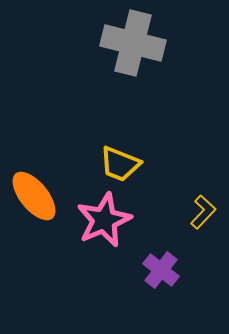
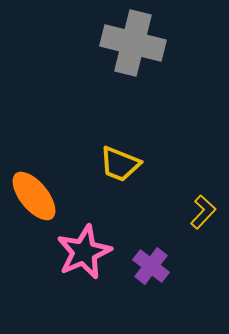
pink star: moved 20 px left, 32 px down
purple cross: moved 10 px left, 4 px up
